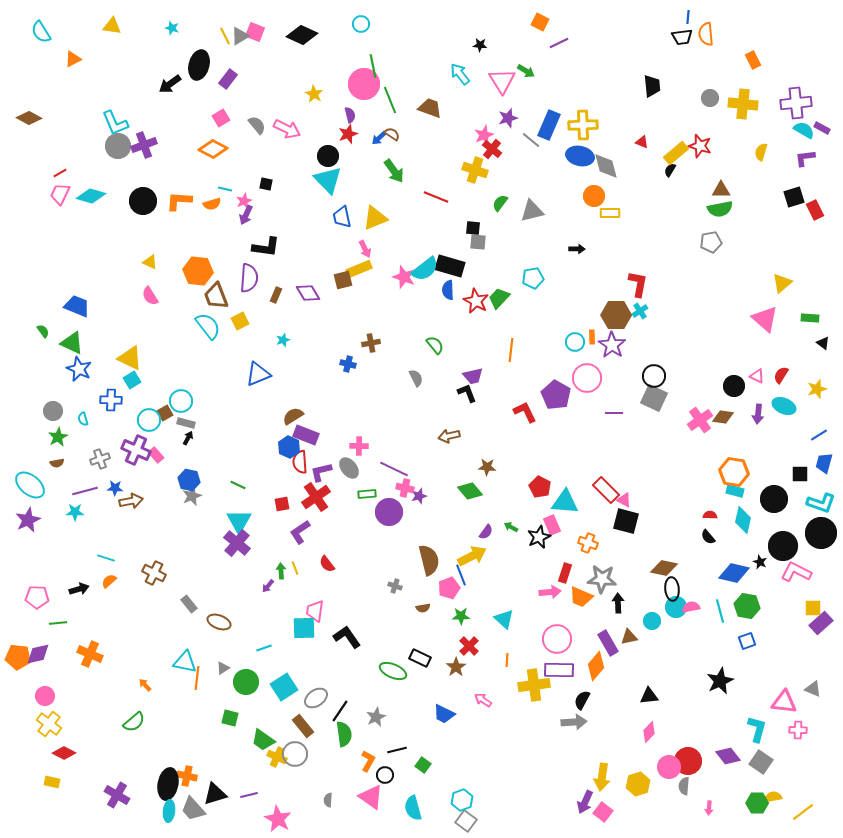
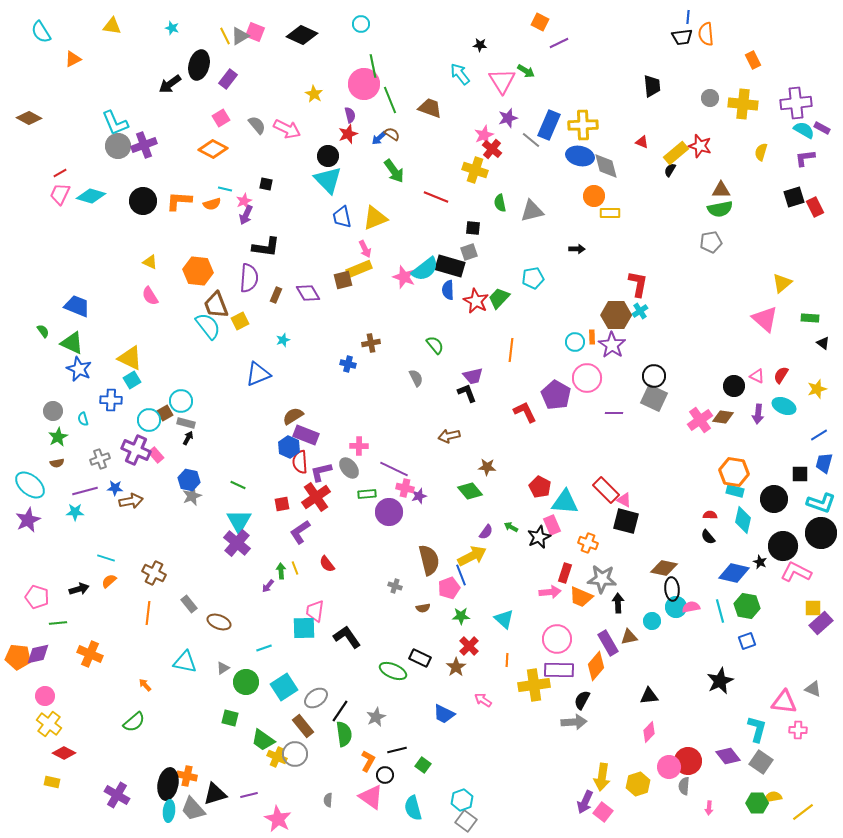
green semicircle at (500, 203): rotated 48 degrees counterclockwise
red rectangle at (815, 210): moved 3 px up
gray square at (478, 242): moved 9 px left, 10 px down; rotated 24 degrees counterclockwise
brown trapezoid at (216, 296): moved 9 px down
pink pentagon at (37, 597): rotated 15 degrees clockwise
orange line at (197, 678): moved 49 px left, 65 px up
